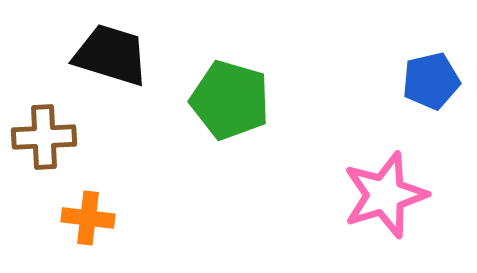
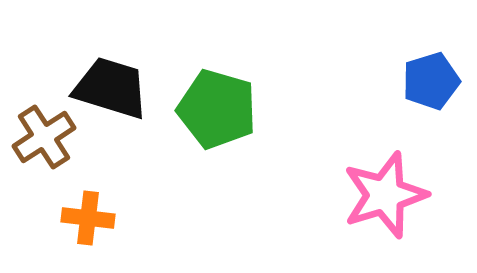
black trapezoid: moved 33 px down
blue pentagon: rotated 4 degrees counterclockwise
green pentagon: moved 13 px left, 9 px down
brown cross: rotated 30 degrees counterclockwise
